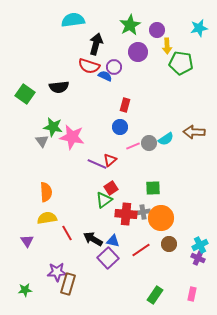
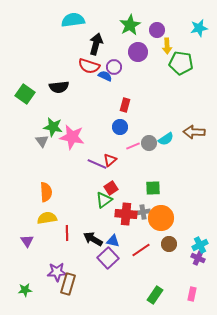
red line at (67, 233): rotated 28 degrees clockwise
